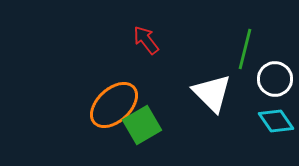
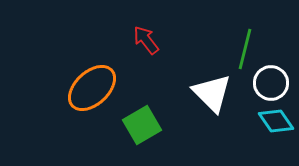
white circle: moved 4 px left, 4 px down
orange ellipse: moved 22 px left, 17 px up
